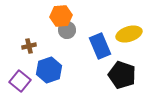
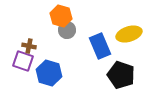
orange hexagon: rotated 20 degrees clockwise
brown cross: rotated 24 degrees clockwise
blue hexagon: moved 3 px down; rotated 25 degrees counterclockwise
black pentagon: moved 1 px left
purple square: moved 3 px right, 20 px up; rotated 20 degrees counterclockwise
